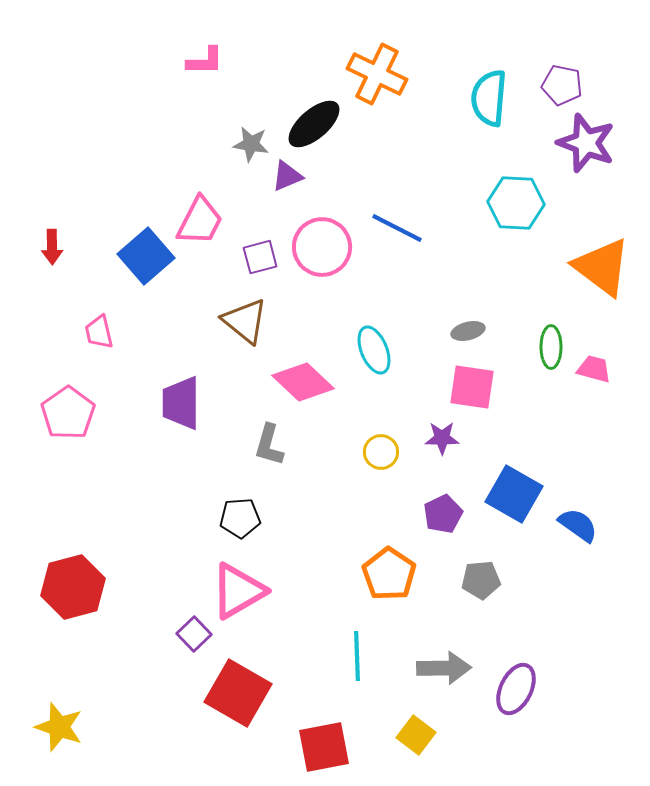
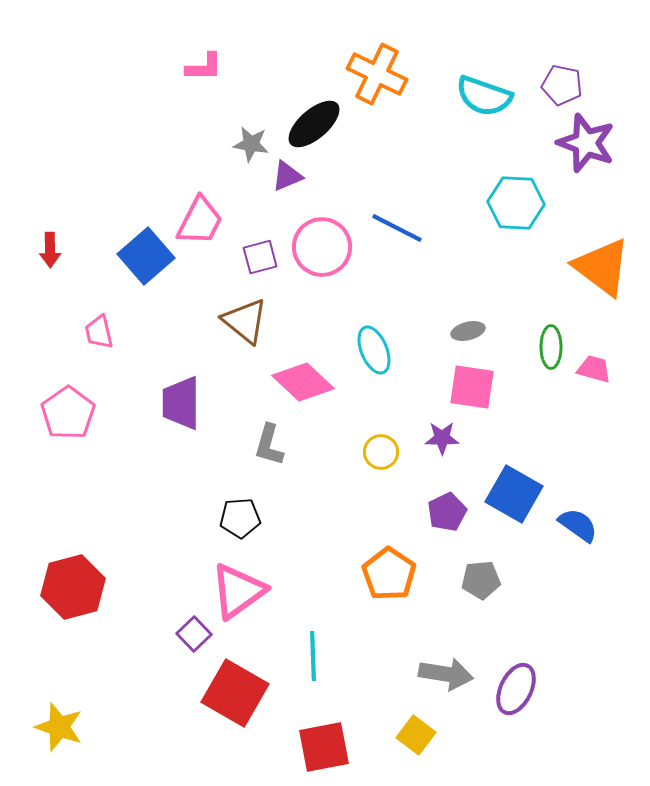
pink L-shape at (205, 61): moved 1 px left, 6 px down
cyan semicircle at (489, 98): moved 5 px left, 2 px up; rotated 76 degrees counterclockwise
red arrow at (52, 247): moved 2 px left, 3 px down
purple pentagon at (443, 514): moved 4 px right, 2 px up
pink triangle at (238, 591): rotated 6 degrees counterclockwise
cyan line at (357, 656): moved 44 px left
gray arrow at (444, 668): moved 2 px right, 6 px down; rotated 10 degrees clockwise
red square at (238, 693): moved 3 px left
